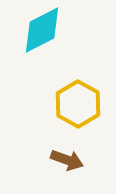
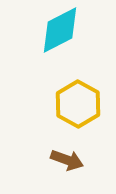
cyan diamond: moved 18 px right
